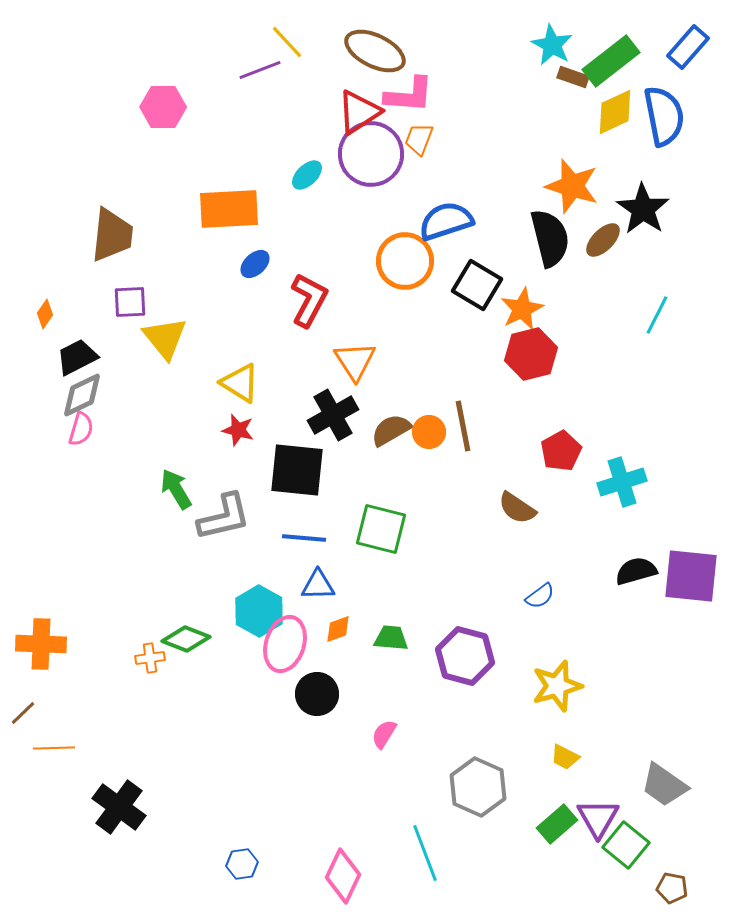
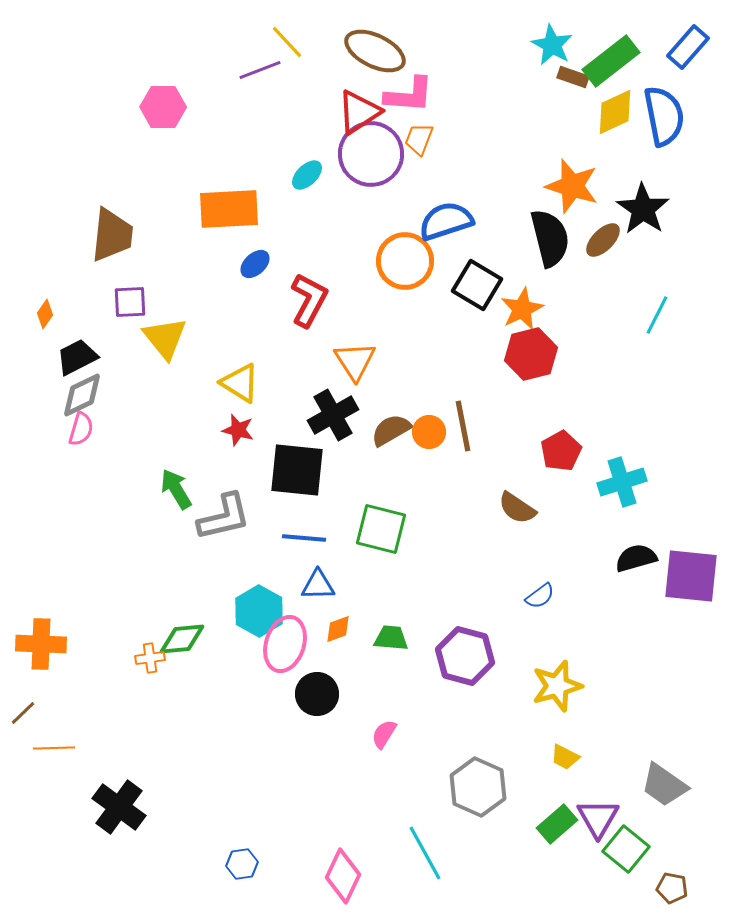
black semicircle at (636, 571): moved 13 px up
green diamond at (186, 639): moved 4 px left; rotated 27 degrees counterclockwise
green square at (626, 845): moved 4 px down
cyan line at (425, 853): rotated 8 degrees counterclockwise
